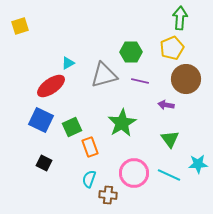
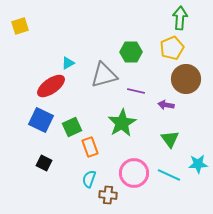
purple line: moved 4 px left, 10 px down
